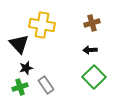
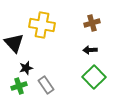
black triangle: moved 5 px left, 1 px up
green cross: moved 1 px left, 1 px up
